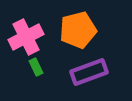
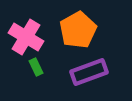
orange pentagon: rotated 15 degrees counterclockwise
pink cross: rotated 32 degrees counterclockwise
